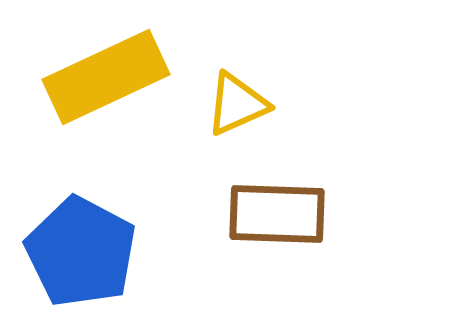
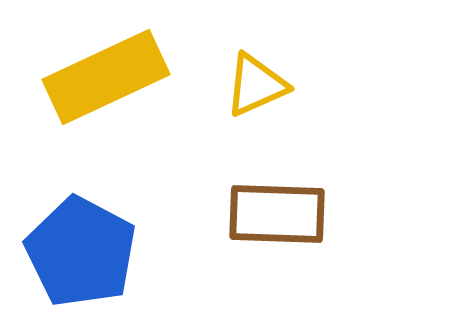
yellow triangle: moved 19 px right, 19 px up
